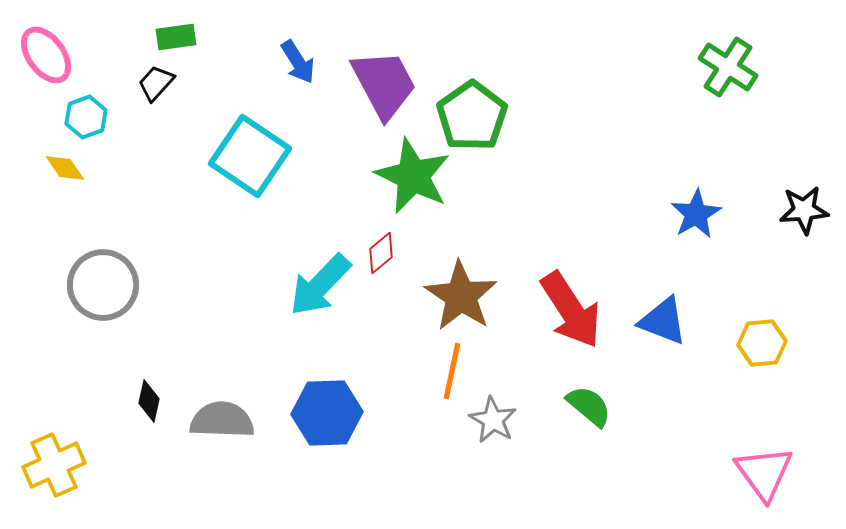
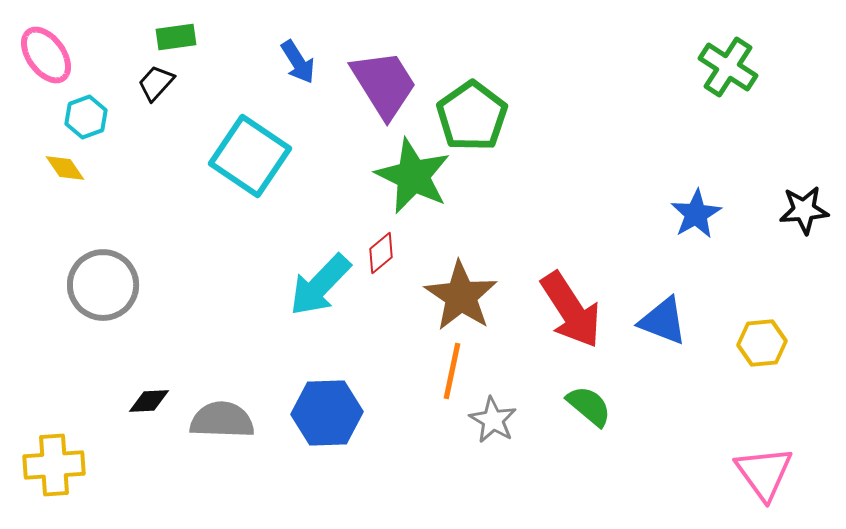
purple trapezoid: rotated 4 degrees counterclockwise
black diamond: rotated 75 degrees clockwise
yellow cross: rotated 20 degrees clockwise
